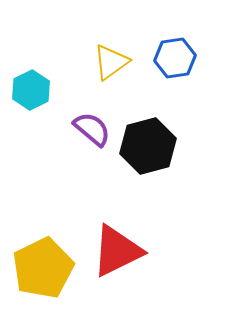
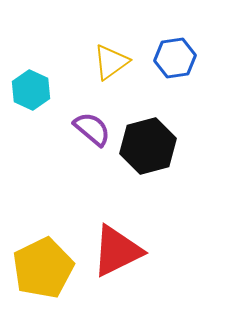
cyan hexagon: rotated 9 degrees counterclockwise
